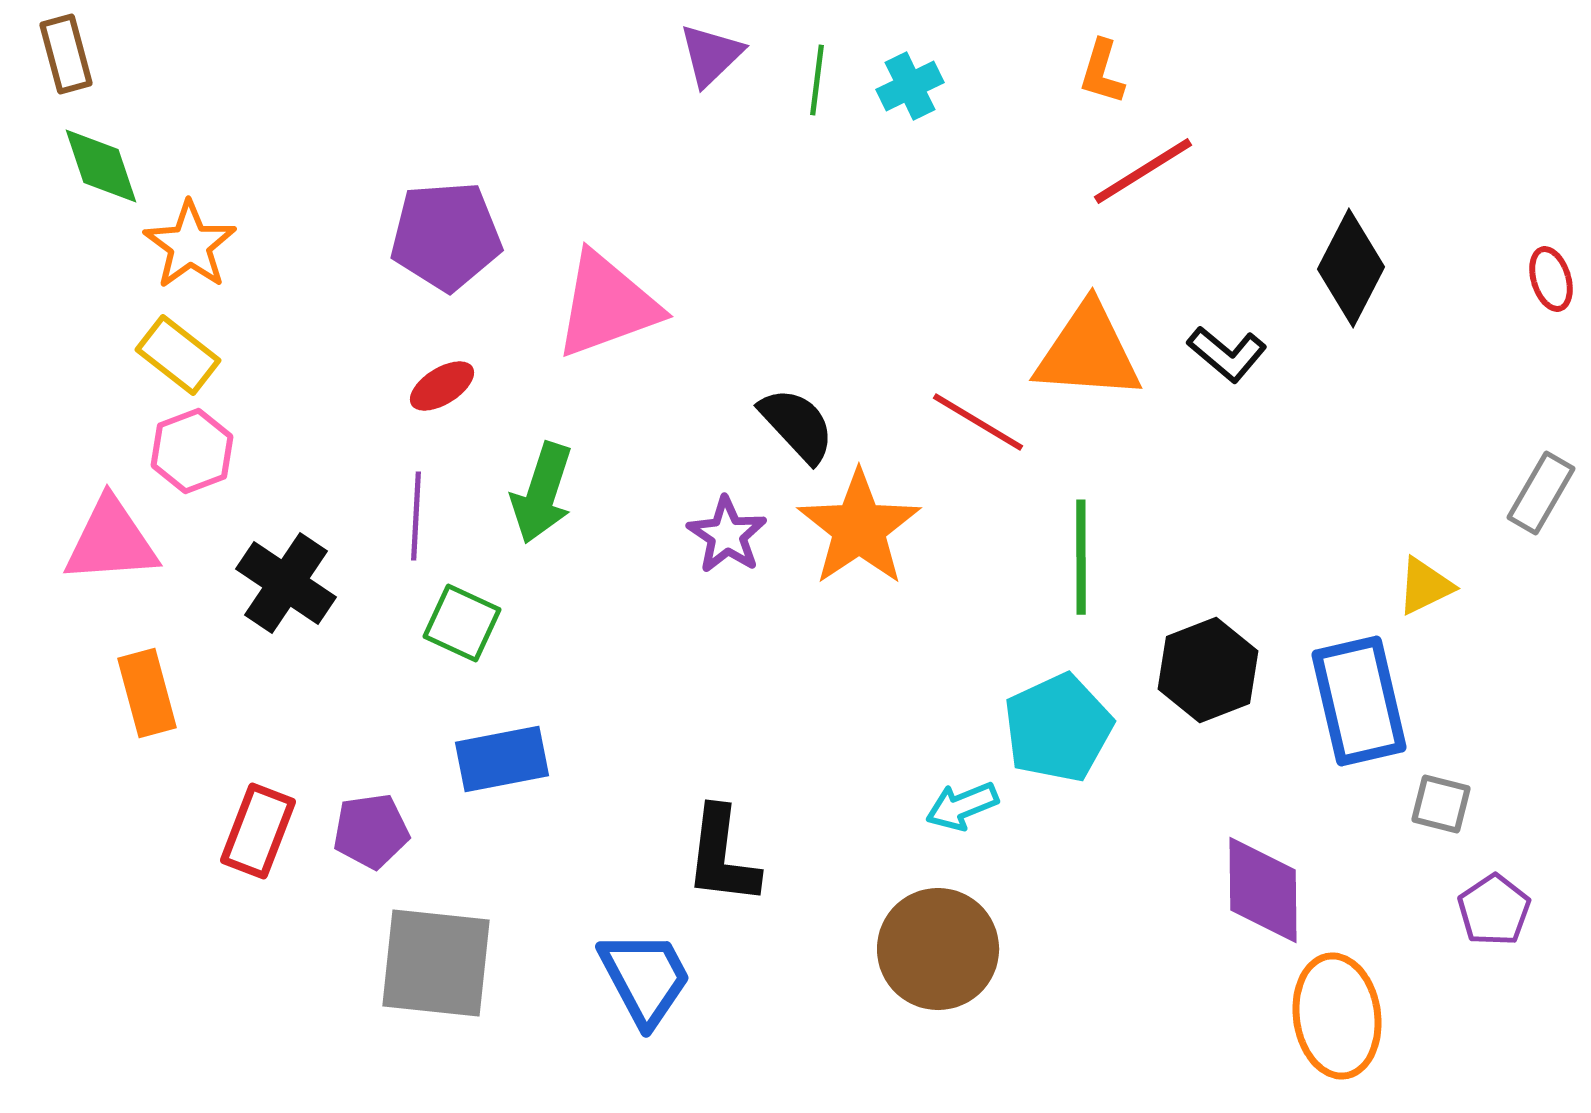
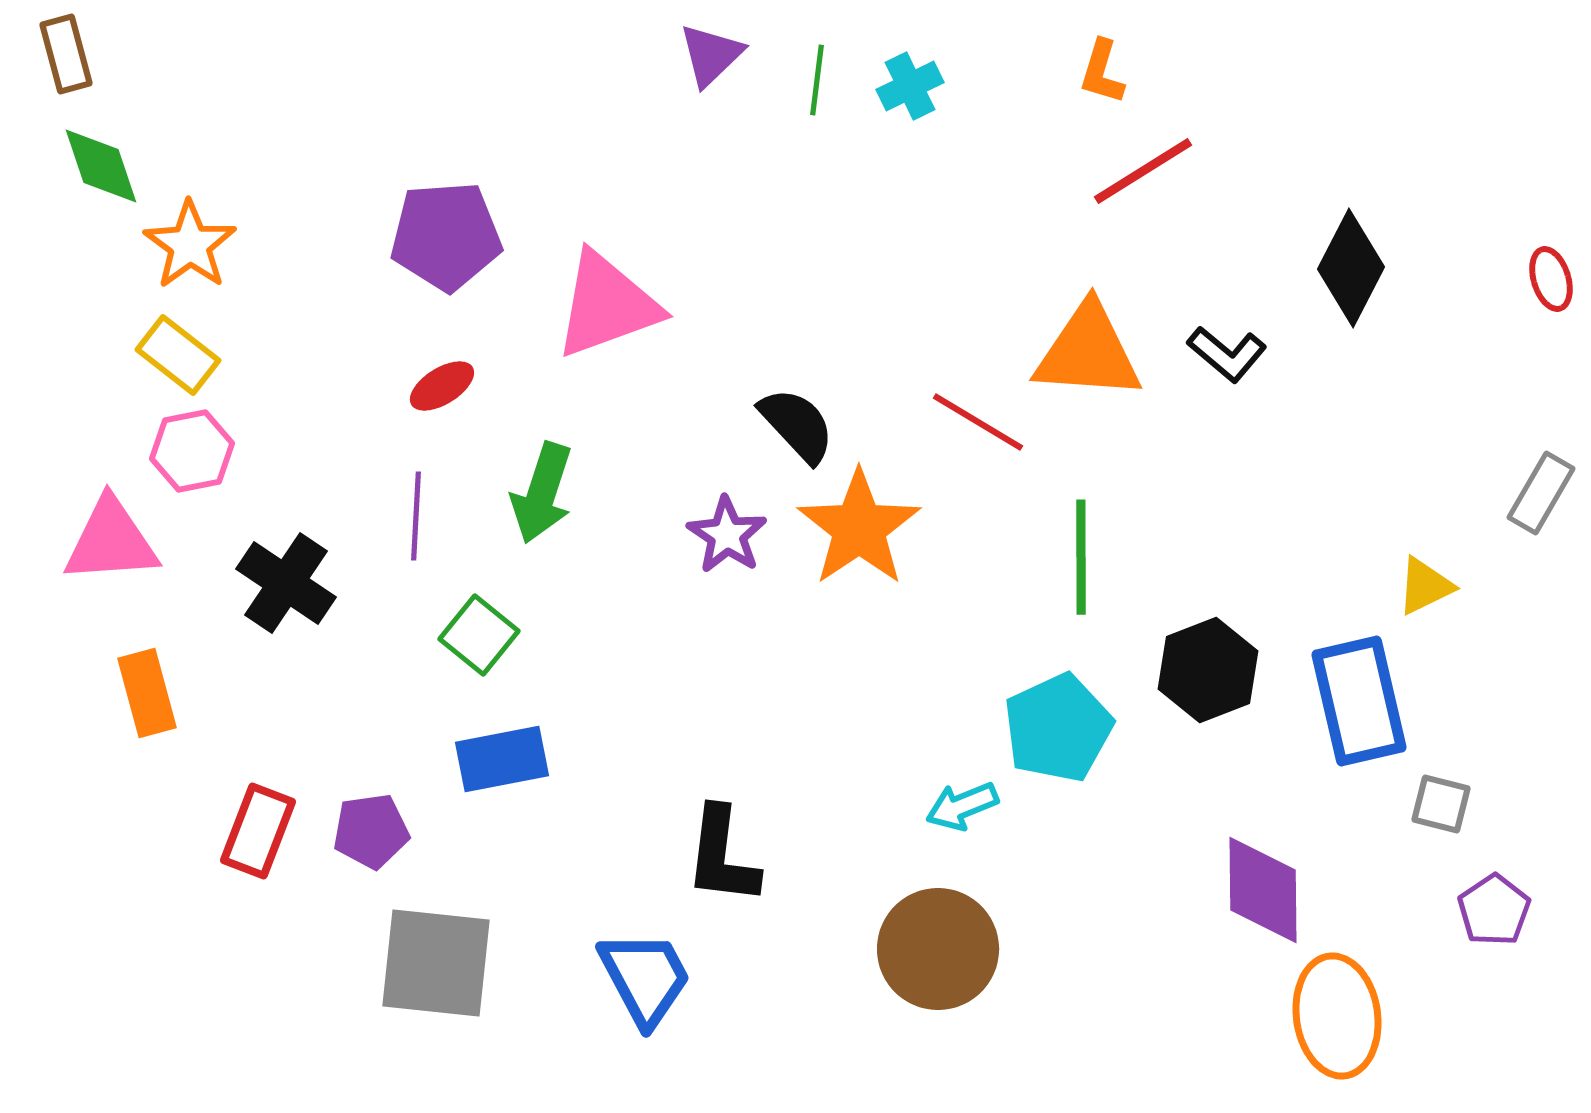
pink hexagon at (192, 451): rotated 10 degrees clockwise
green square at (462, 623): moved 17 px right, 12 px down; rotated 14 degrees clockwise
